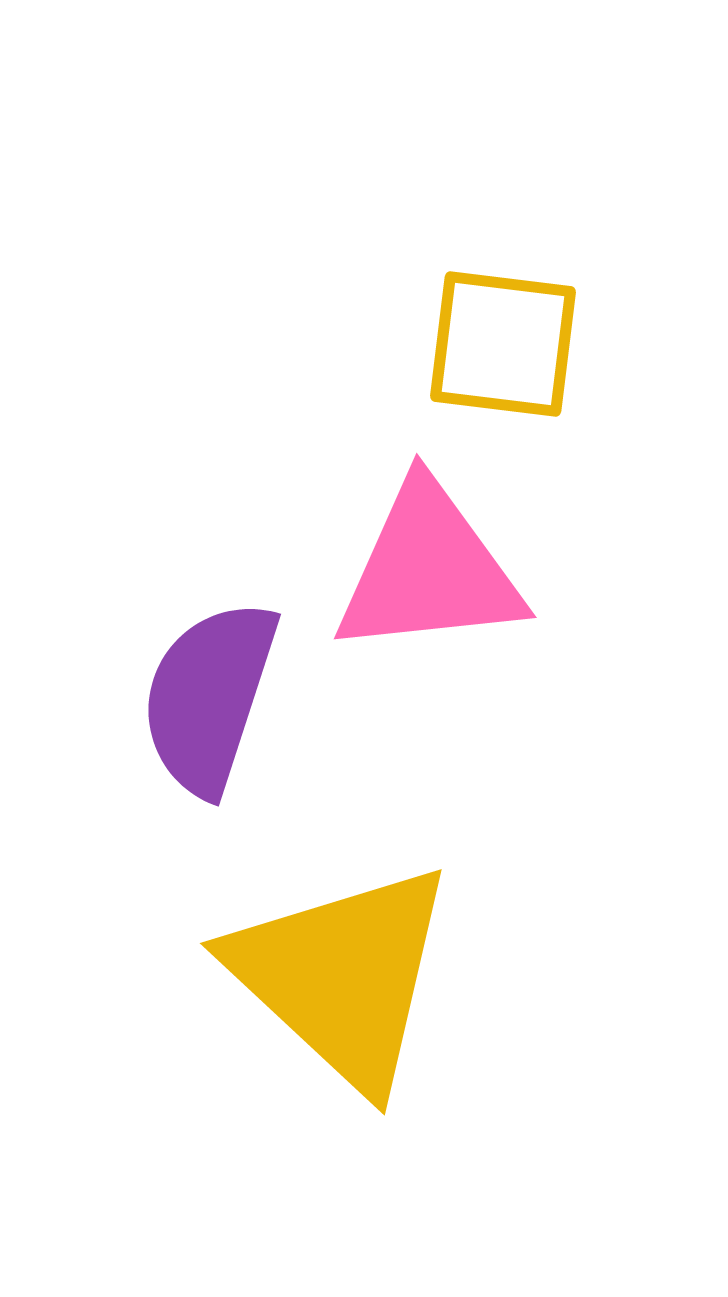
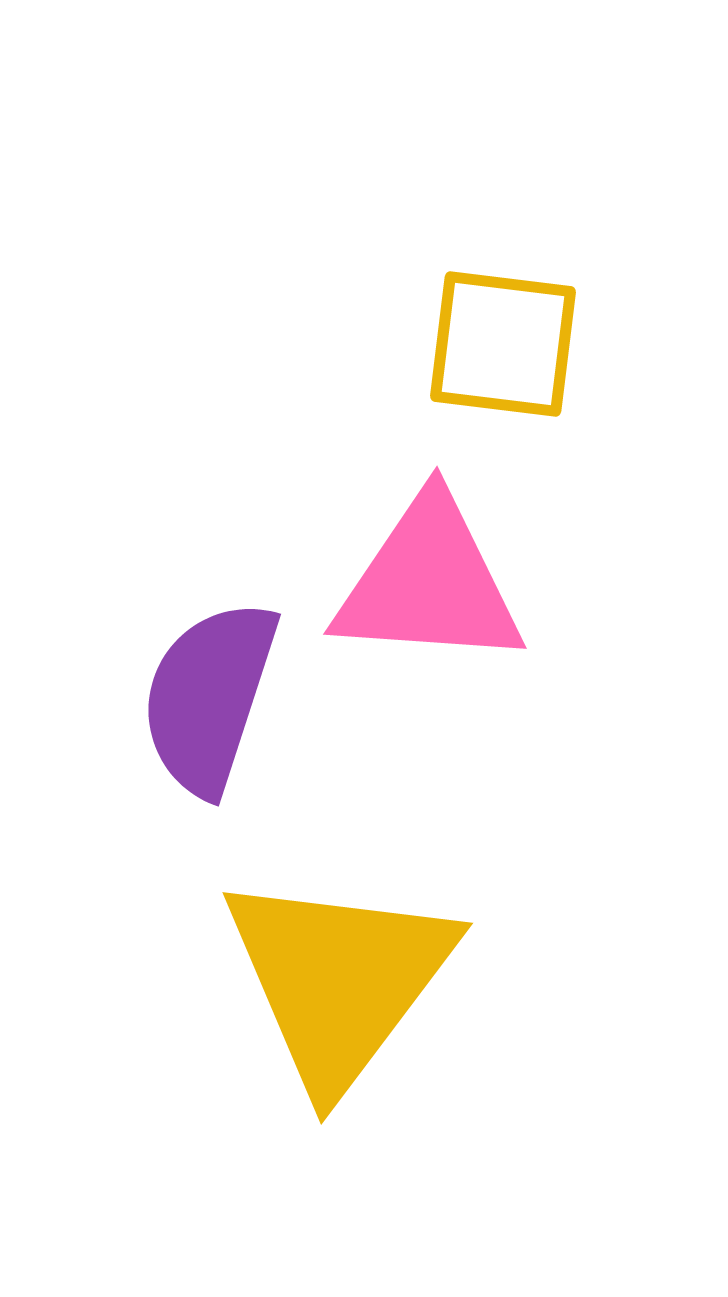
pink triangle: moved 13 px down; rotated 10 degrees clockwise
yellow triangle: moved 3 px left, 4 px down; rotated 24 degrees clockwise
